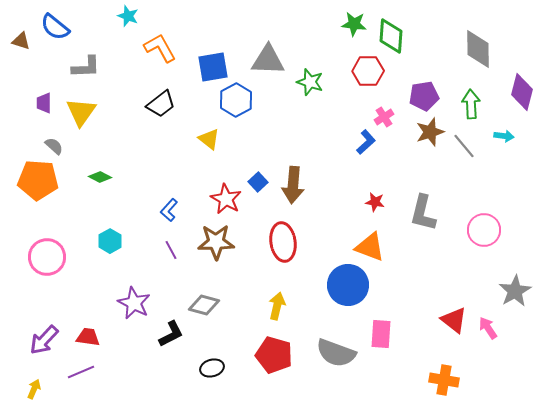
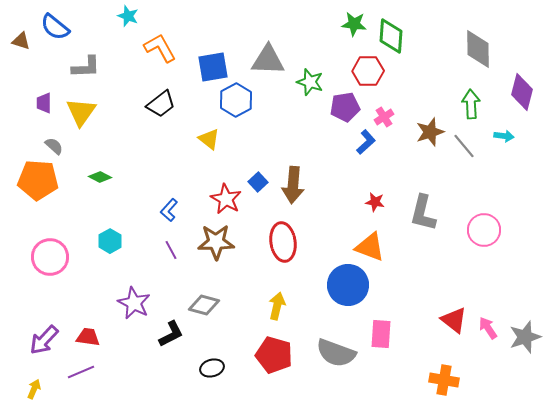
purple pentagon at (424, 96): moved 79 px left, 11 px down
pink circle at (47, 257): moved 3 px right
gray star at (515, 291): moved 10 px right, 46 px down; rotated 12 degrees clockwise
